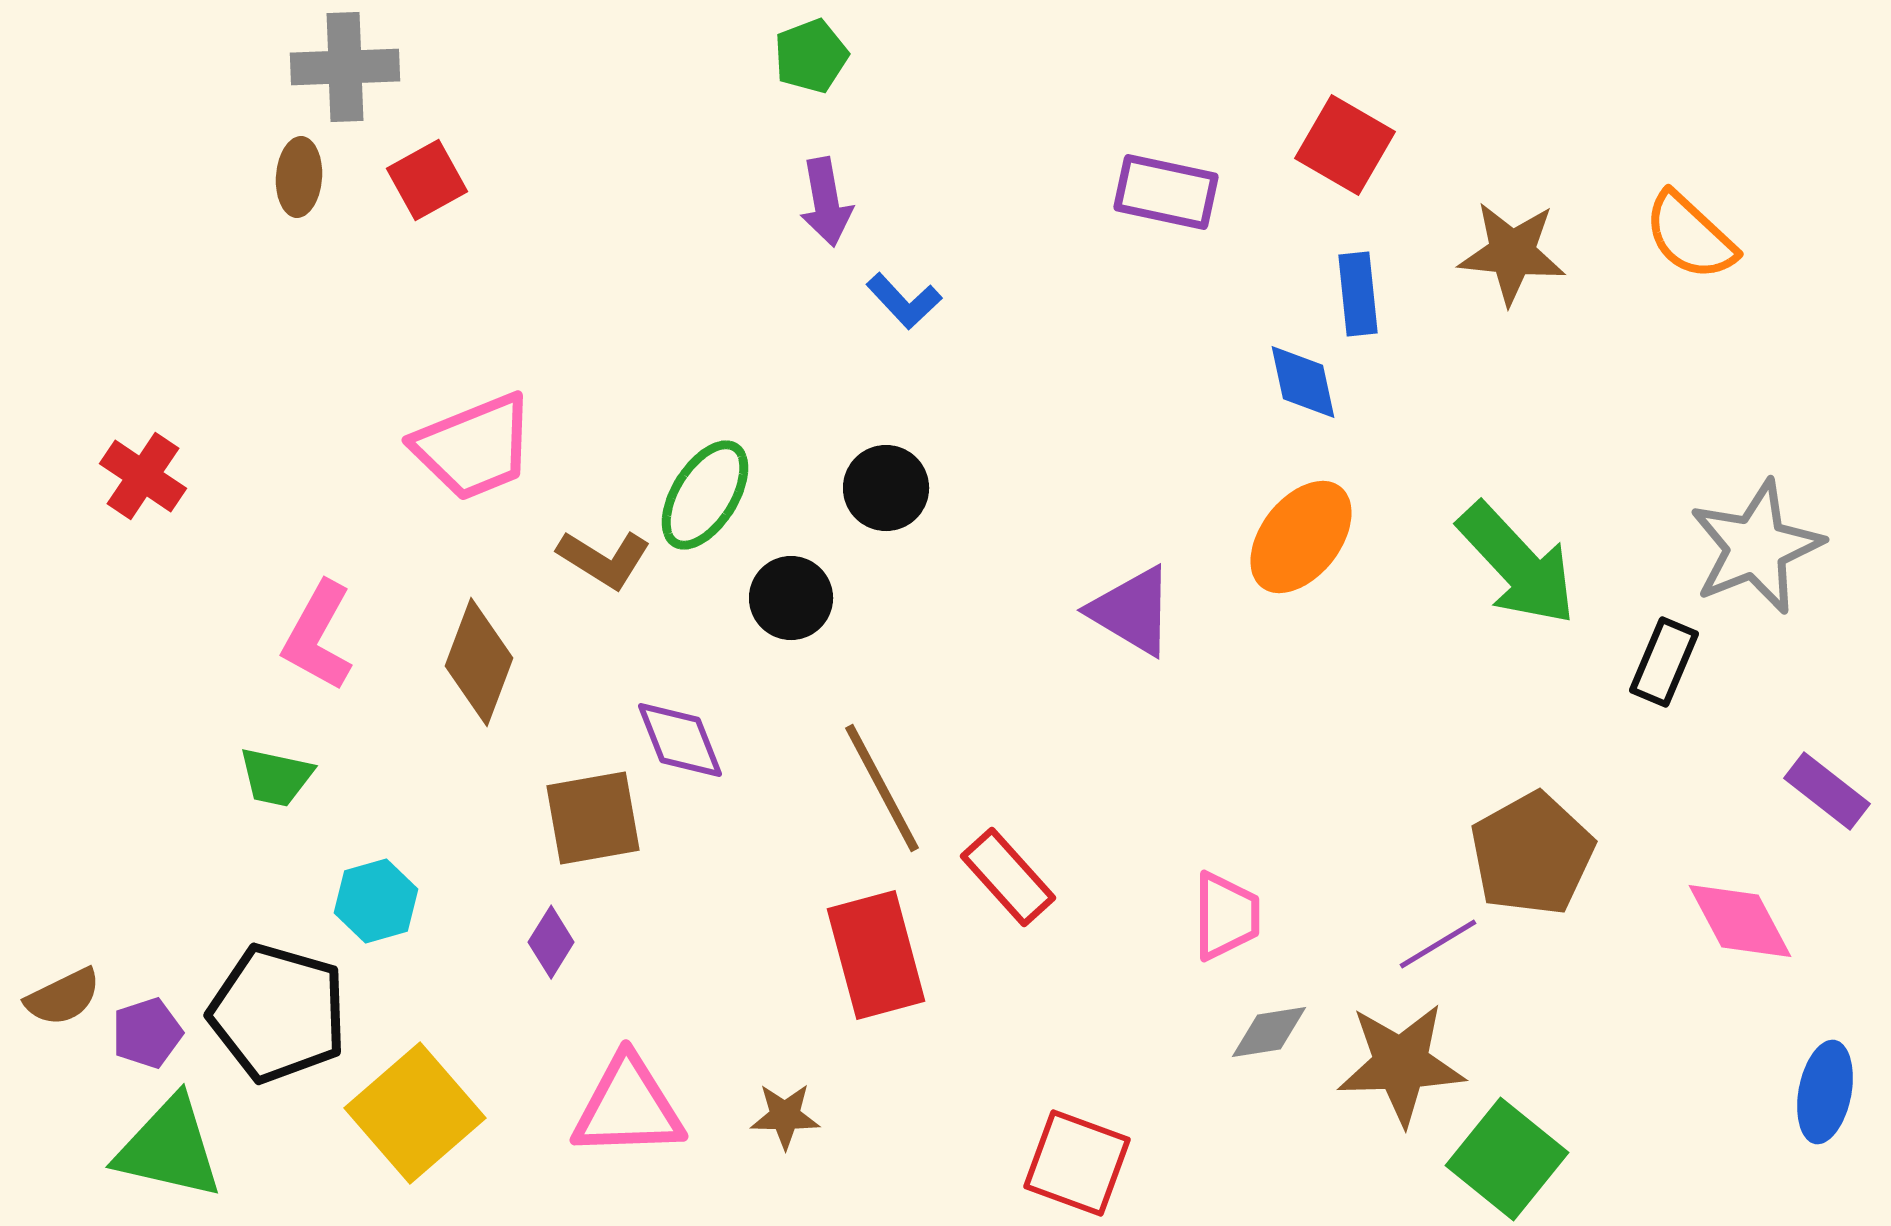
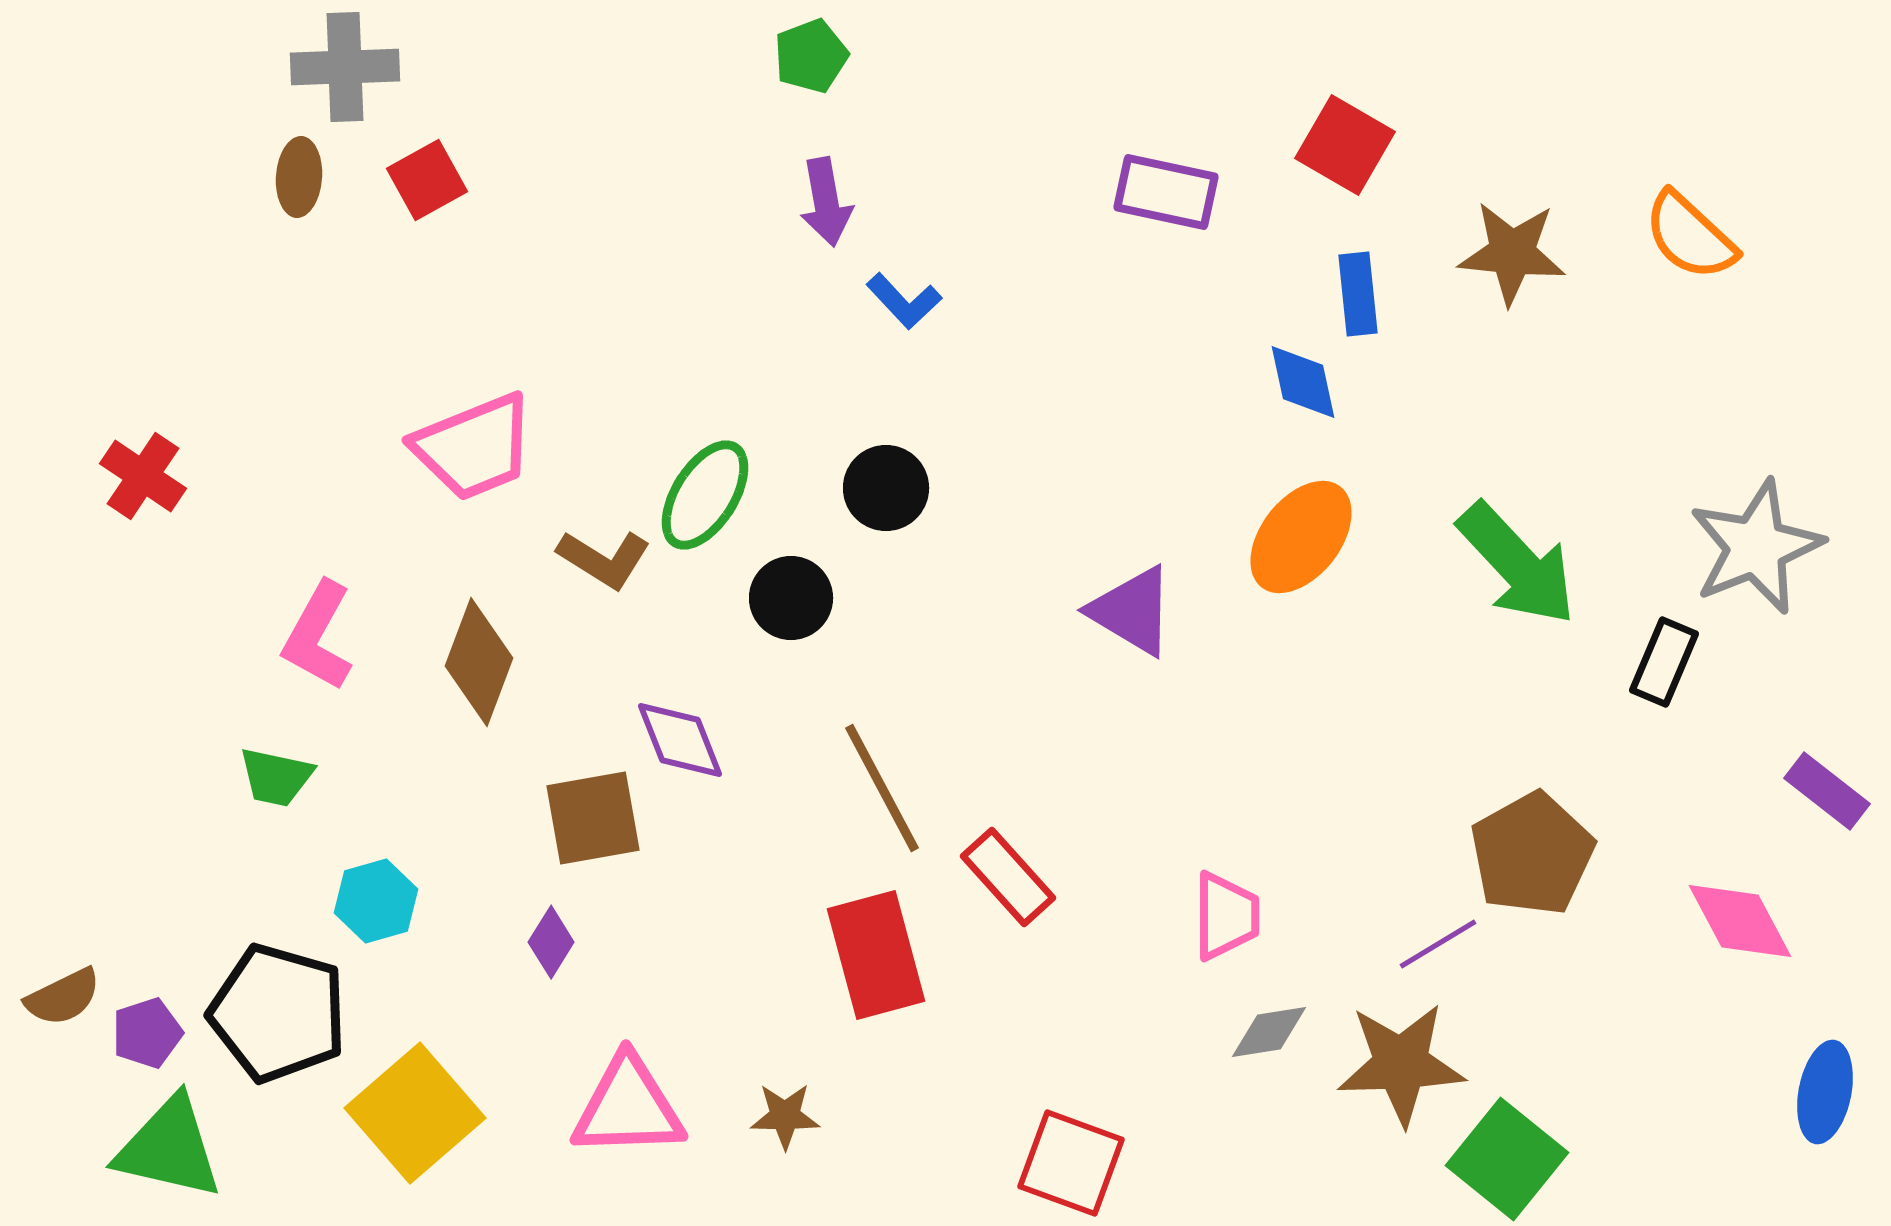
red square at (1077, 1163): moved 6 px left
